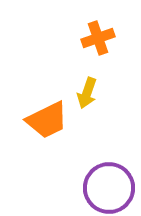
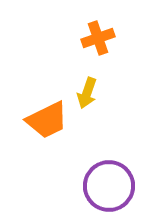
purple circle: moved 2 px up
